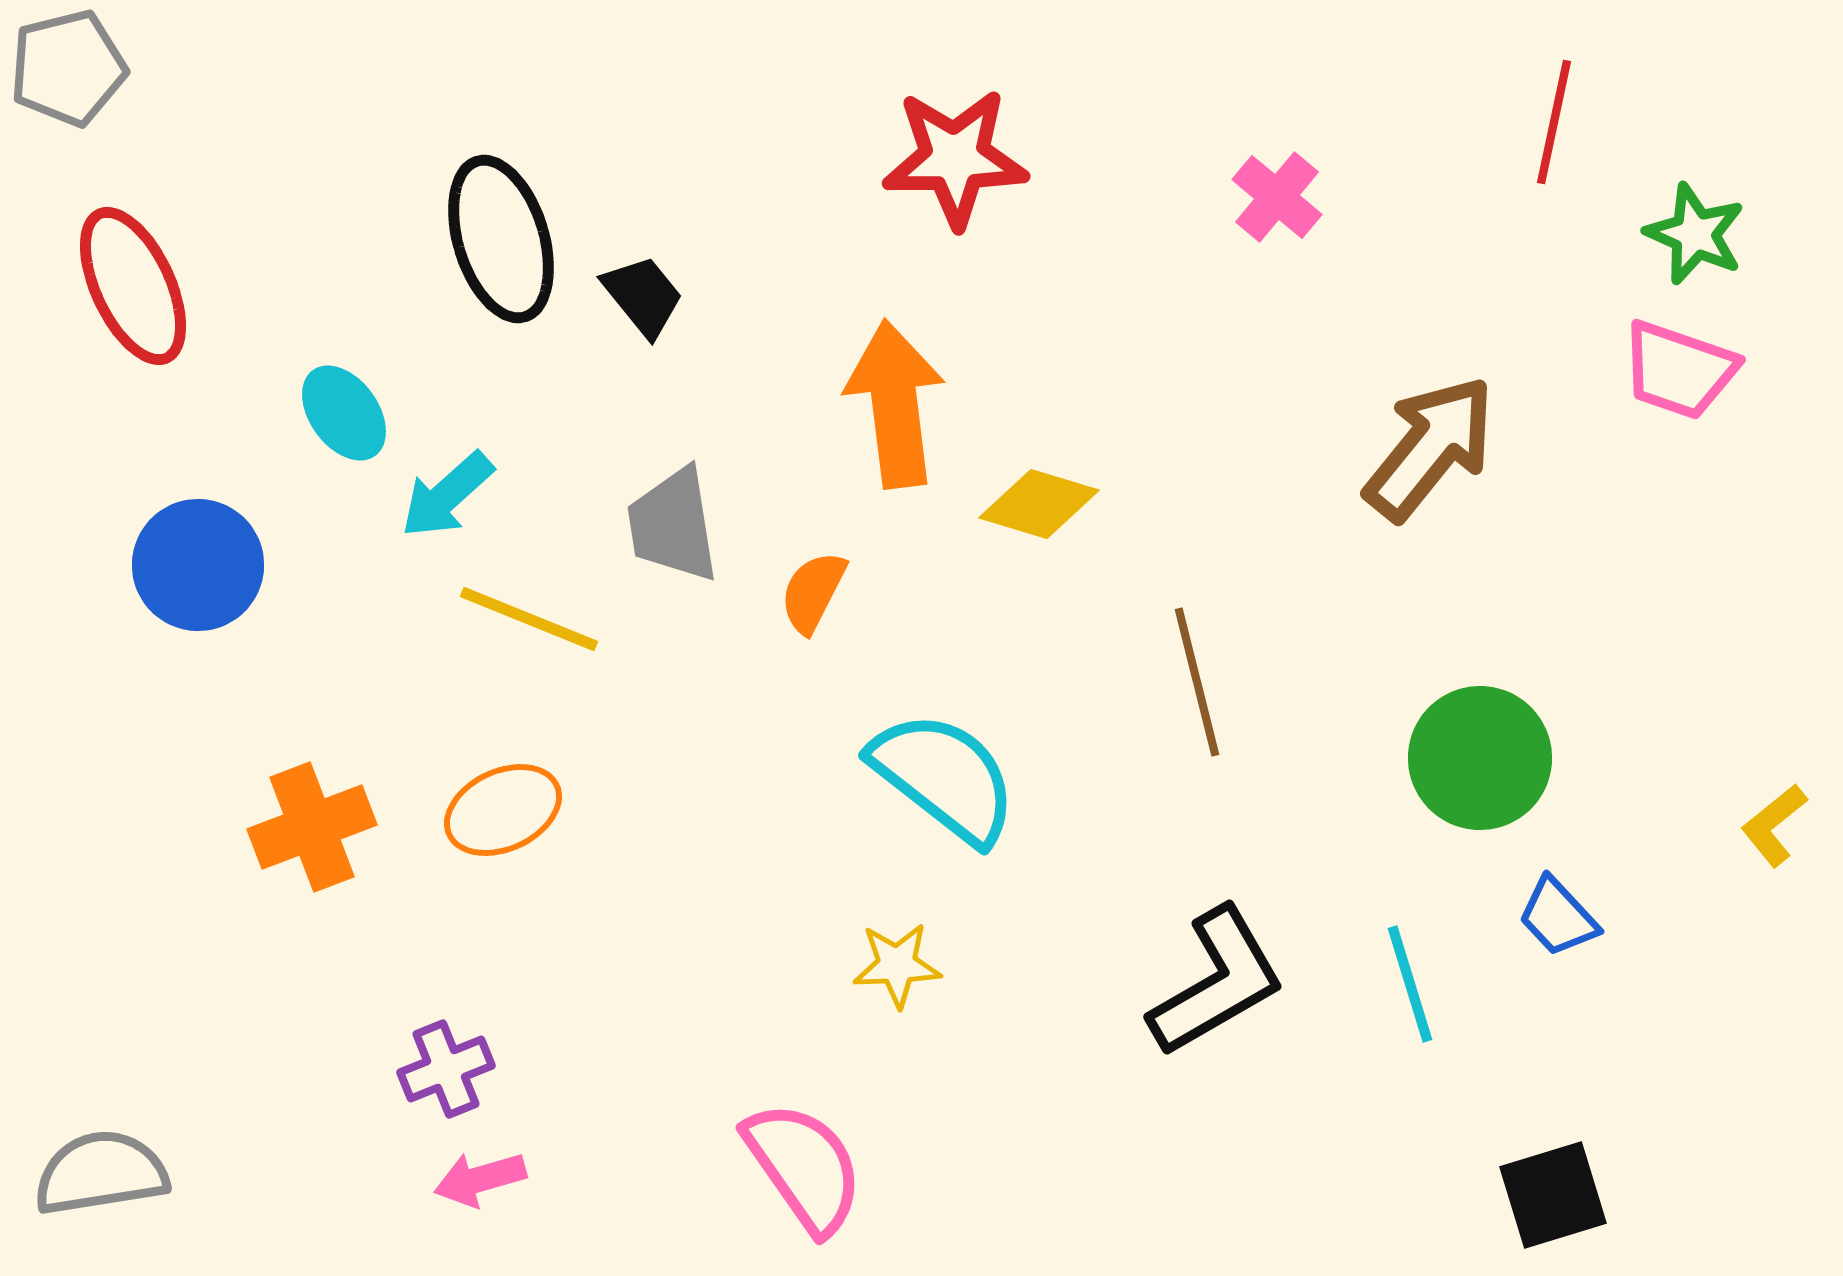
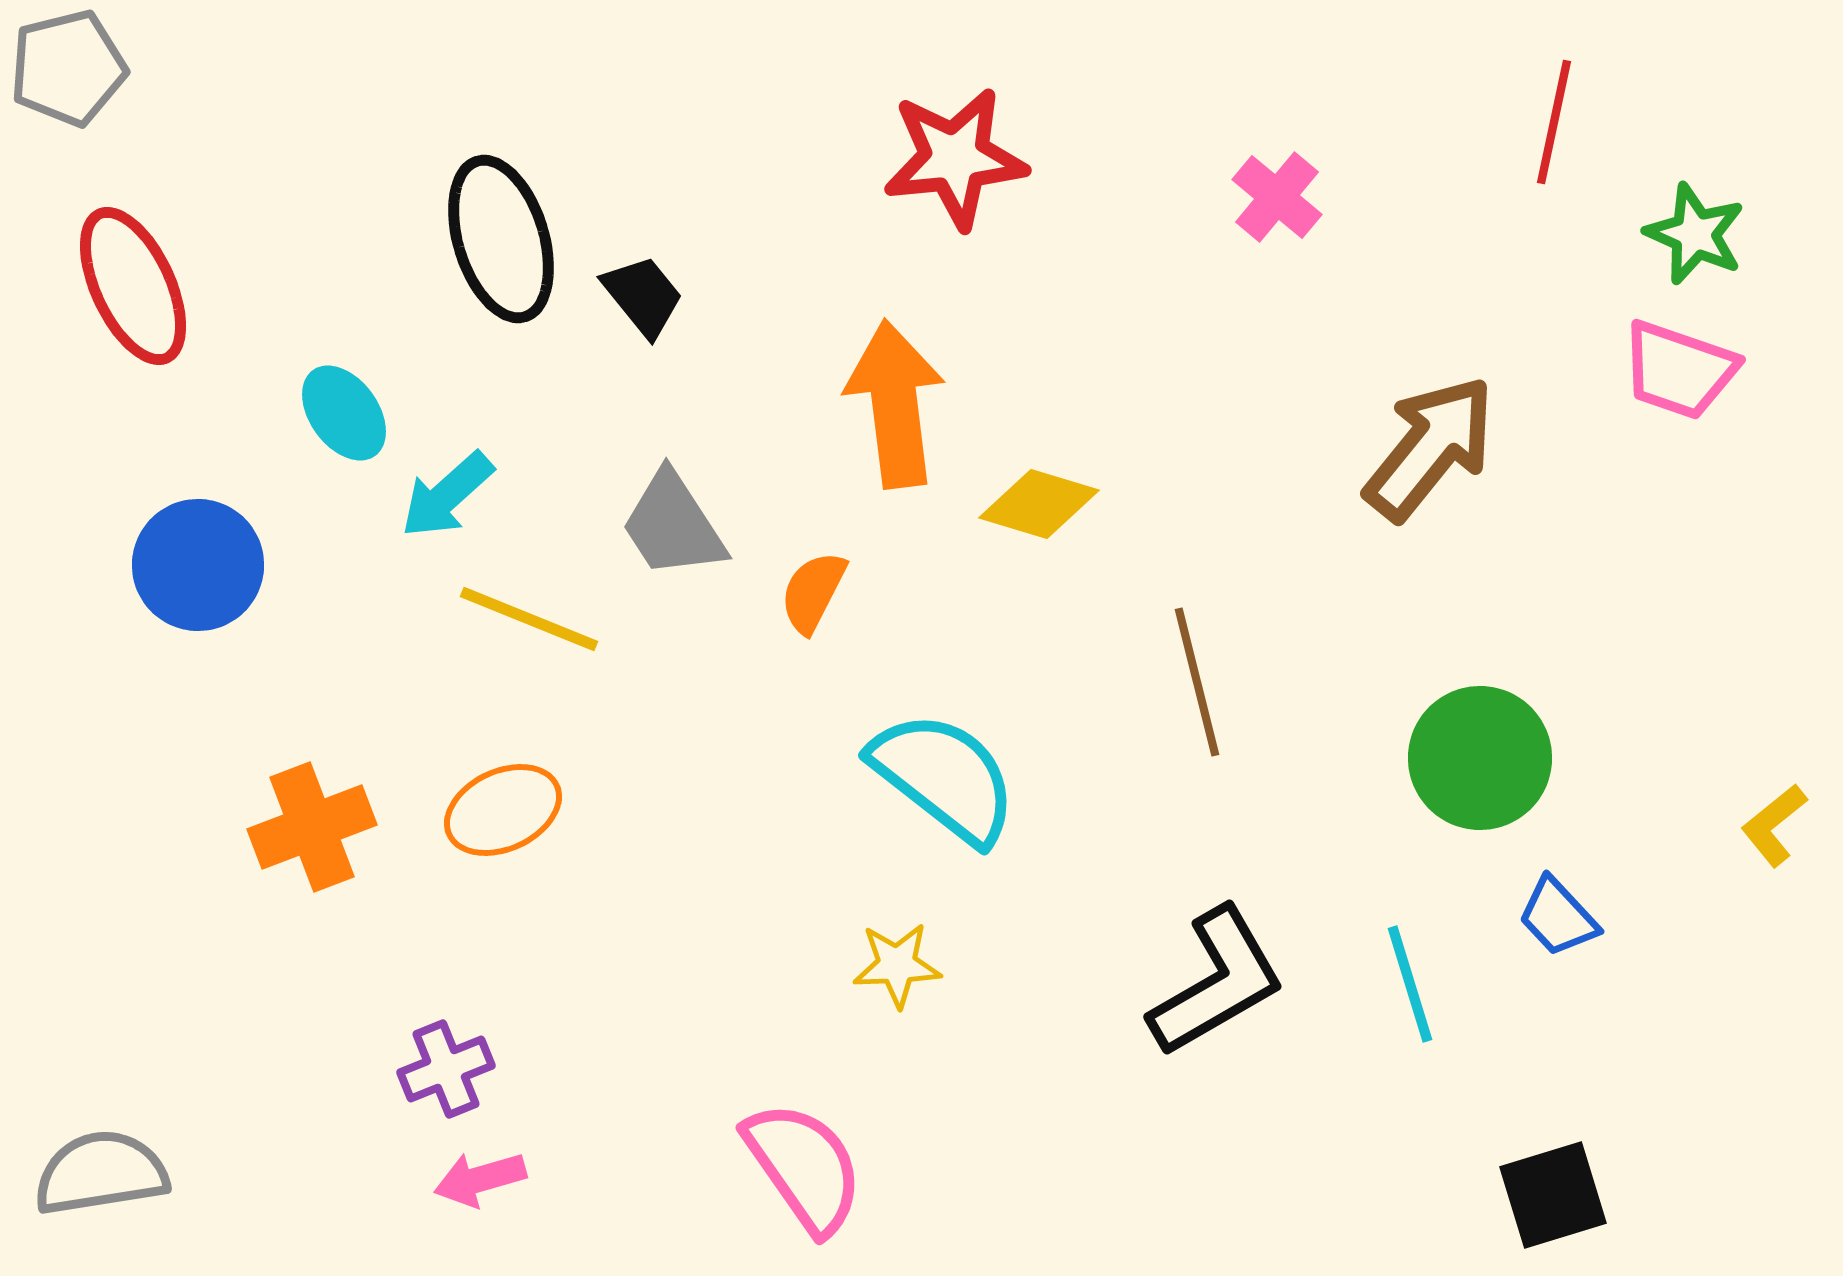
red star: rotated 5 degrees counterclockwise
gray trapezoid: rotated 24 degrees counterclockwise
